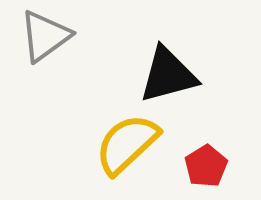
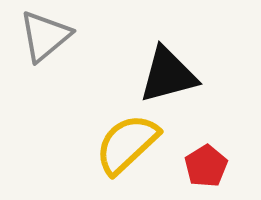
gray triangle: rotated 4 degrees counterclockwise
